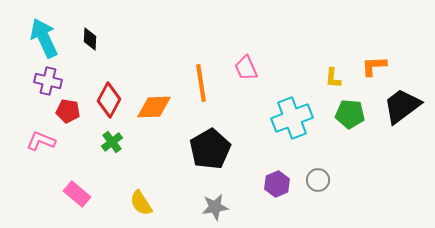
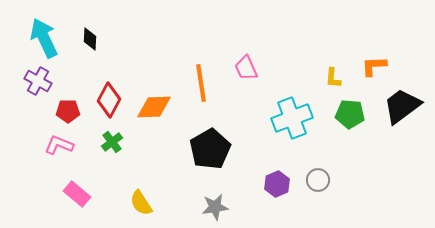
purple cross: moved 10 px left; rotated 16 degrees clockwise
red pentagon: rotated 10 degrees counterclockwise
pink L-shape: moved 18 px right, 4 px down
